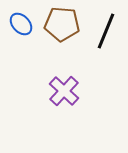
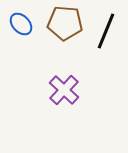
brown pentagon: moved 3 px right, 1 px up
purple cross: moved 1 px up
